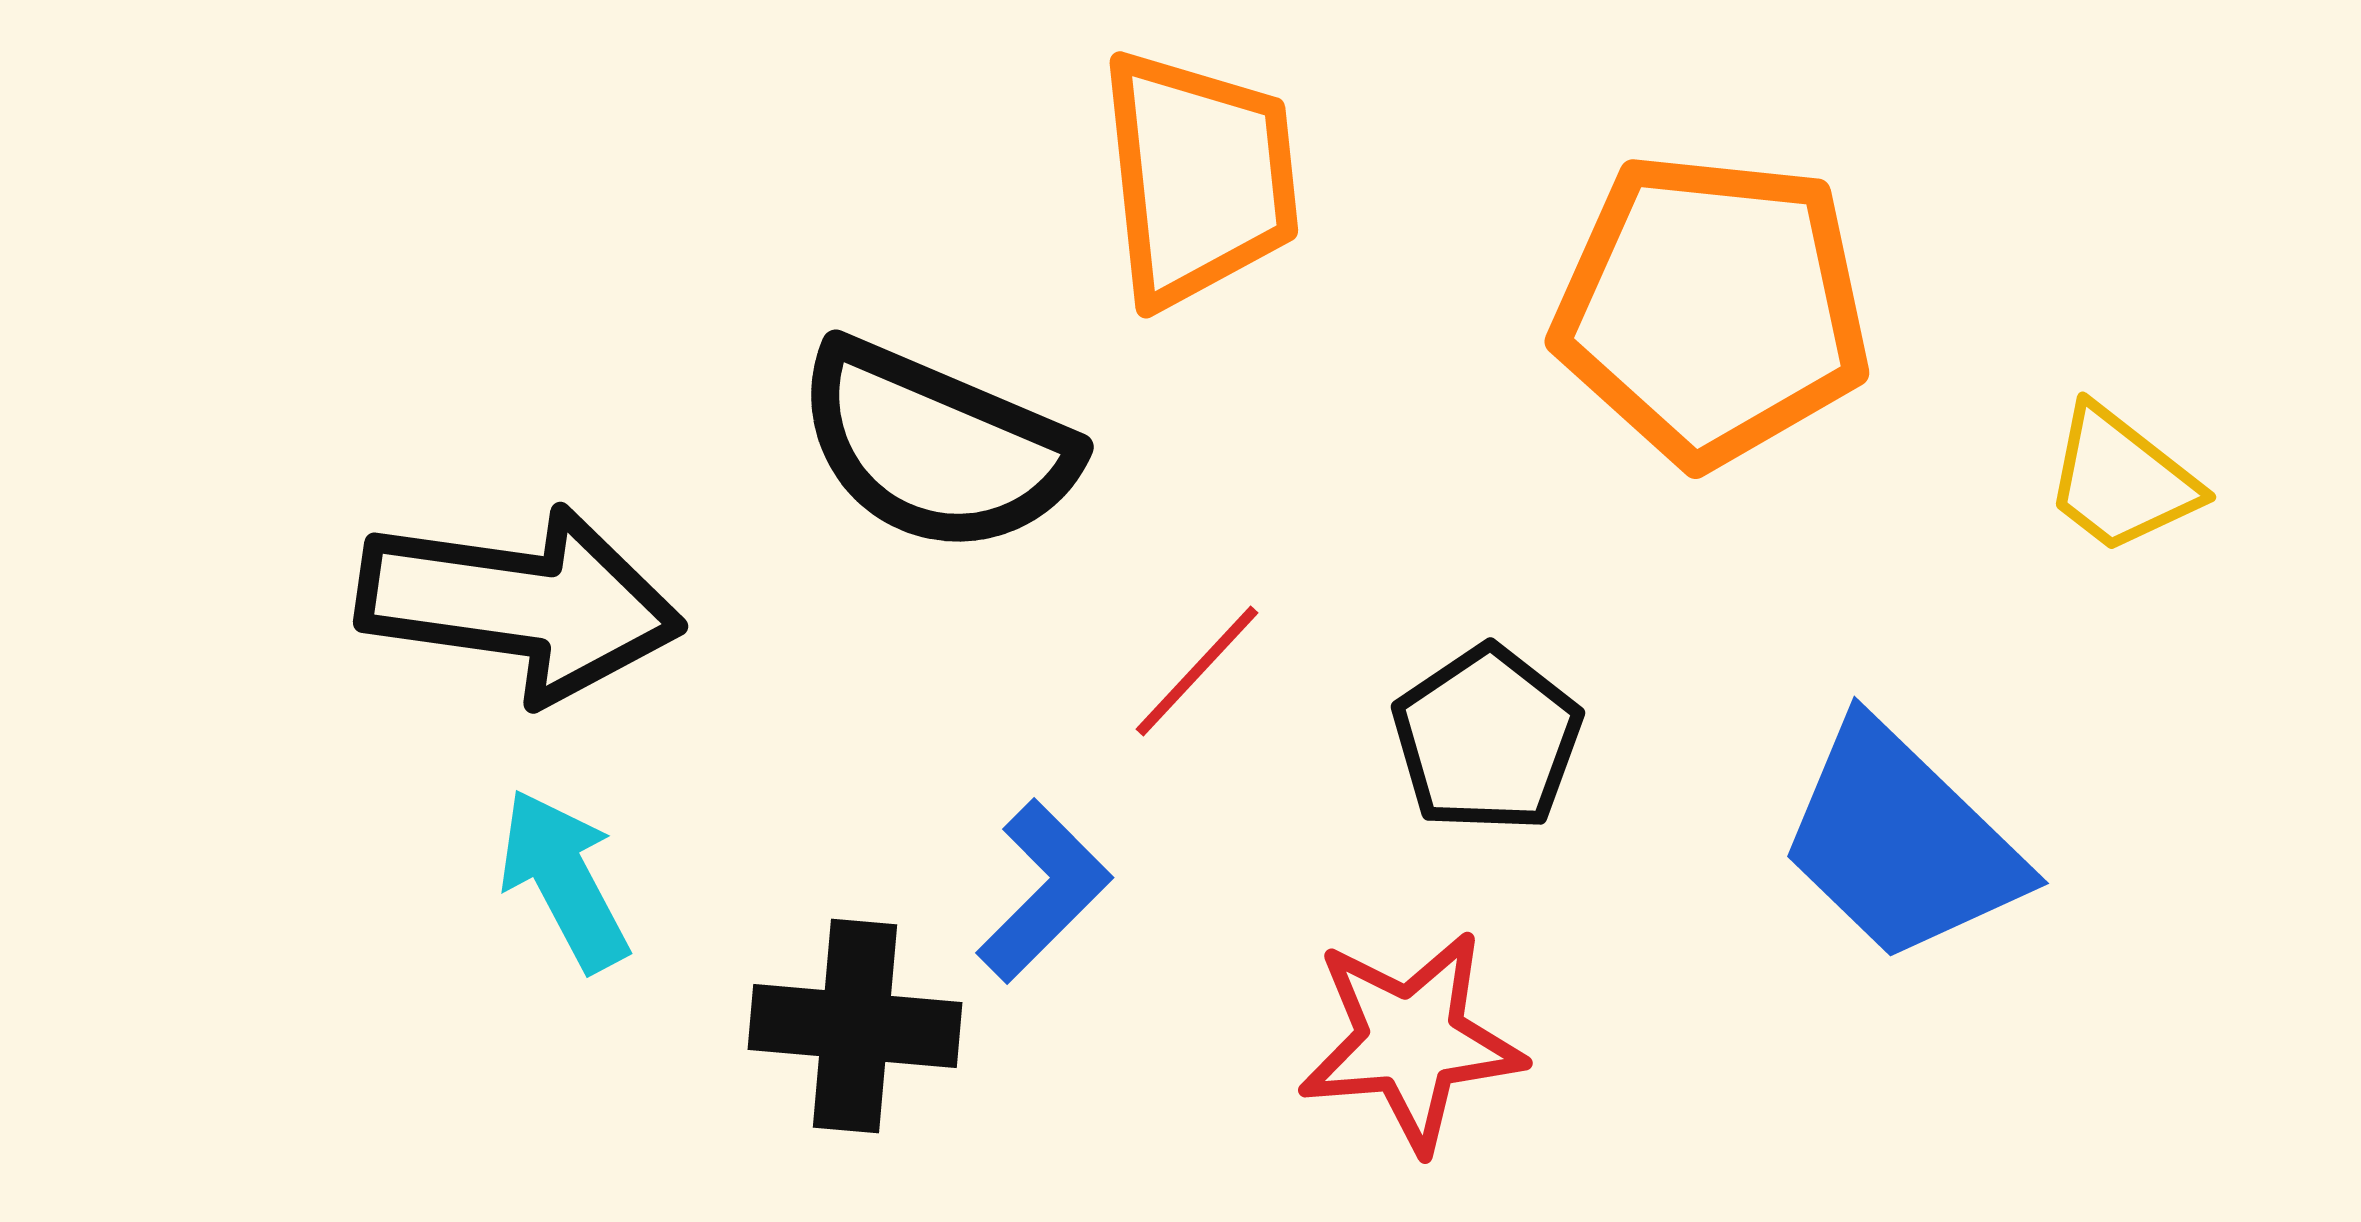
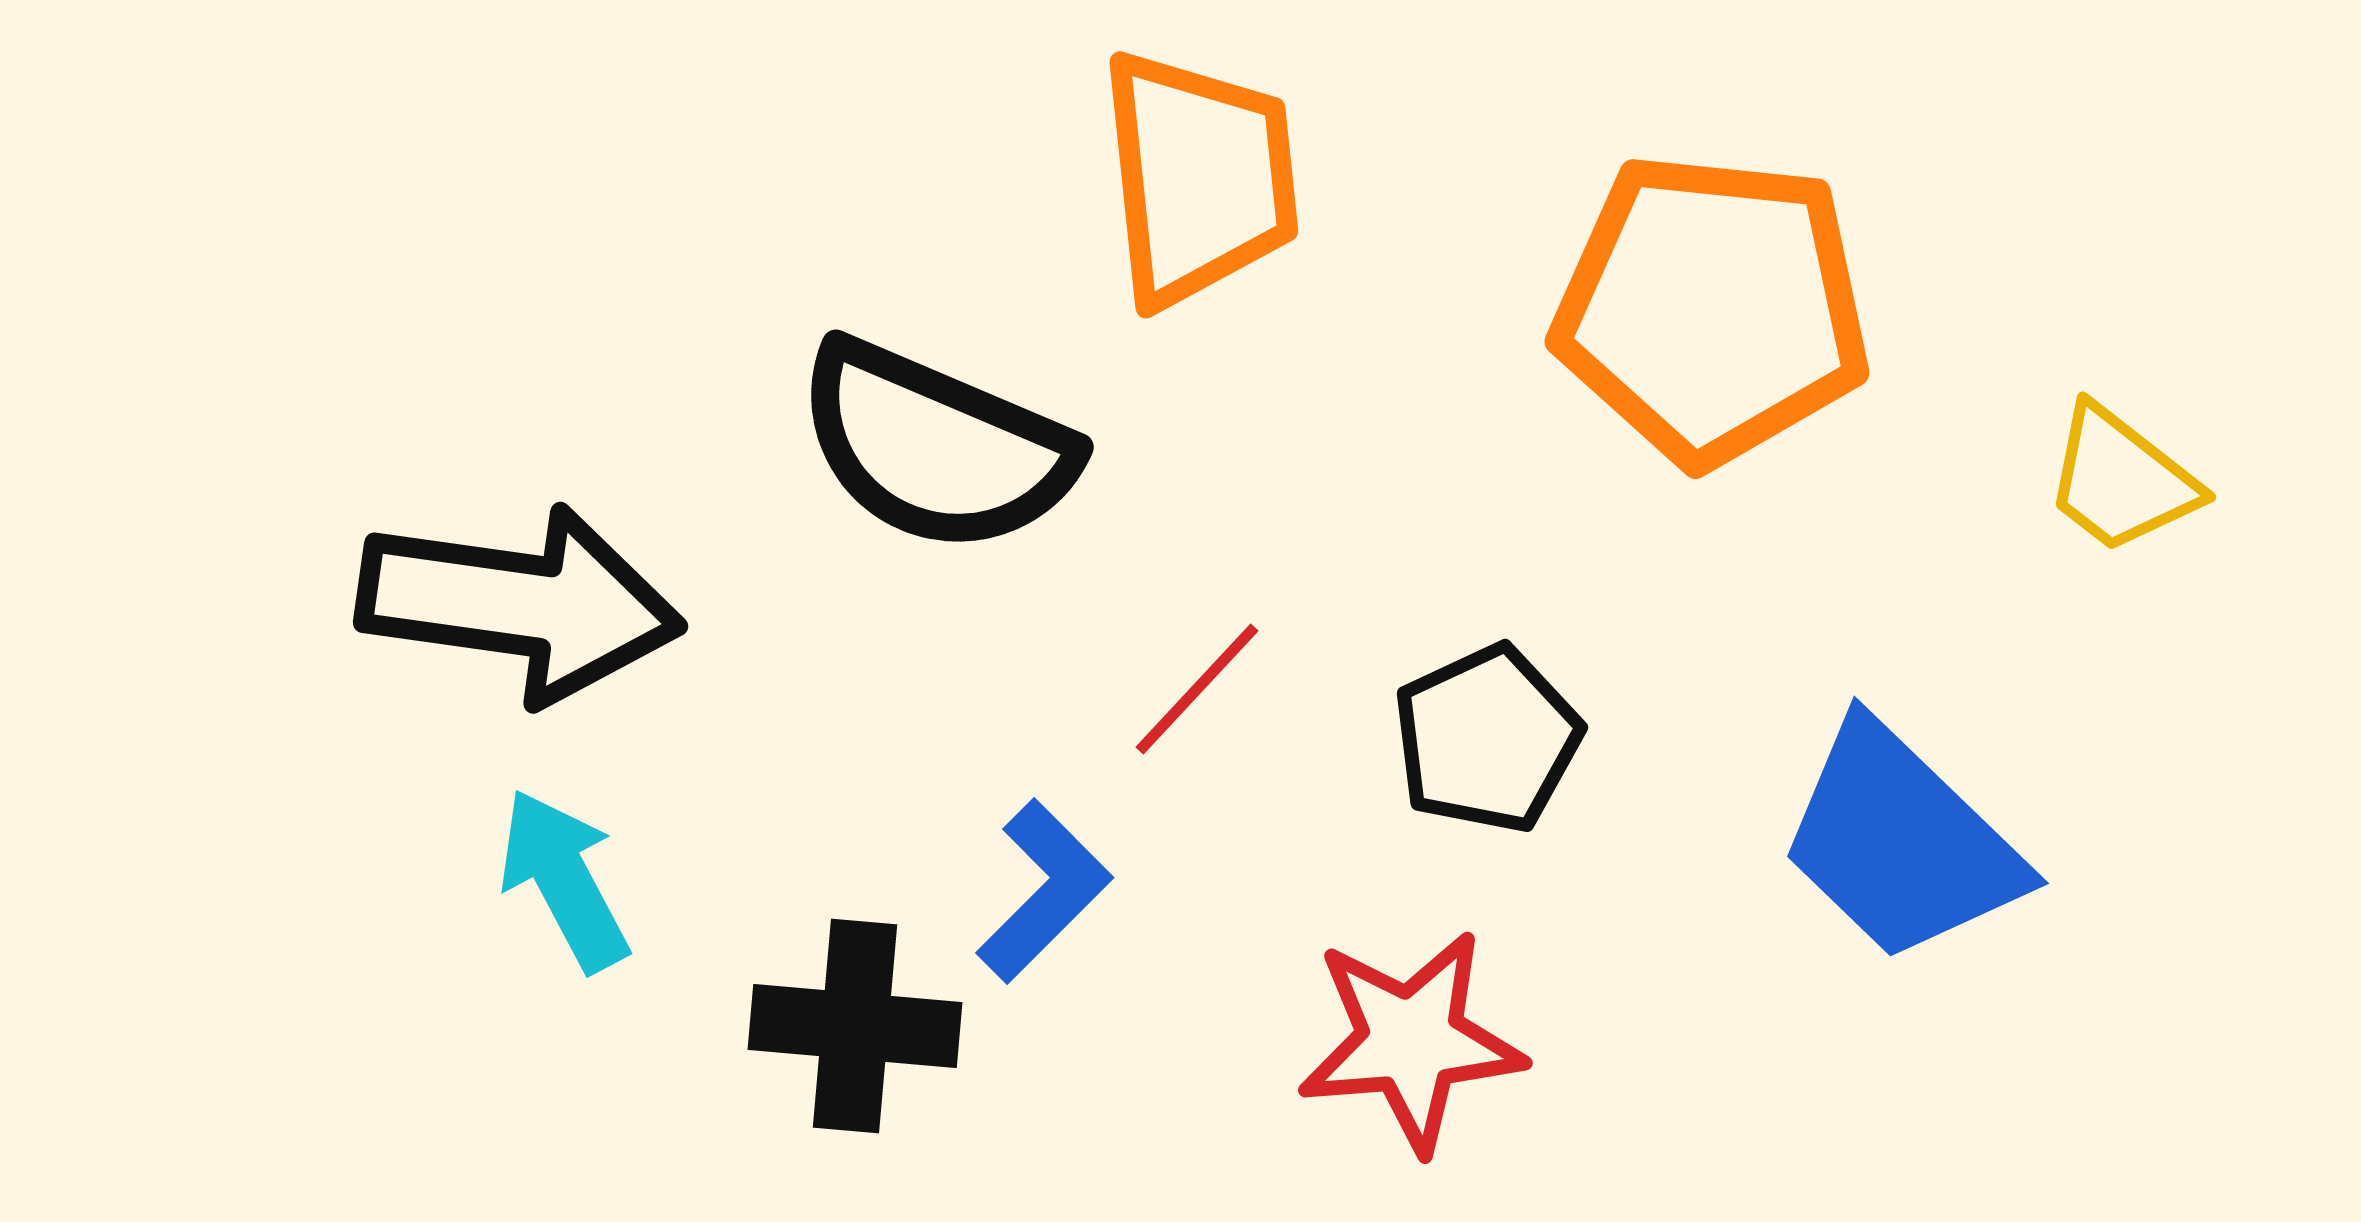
red line: moved 18 px down
black pentagon: rotated 9 degrees clockwise
